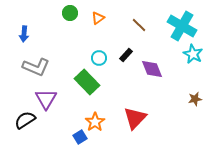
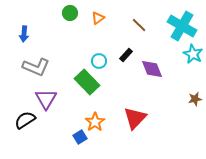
cyan circle: moved 3 px down
